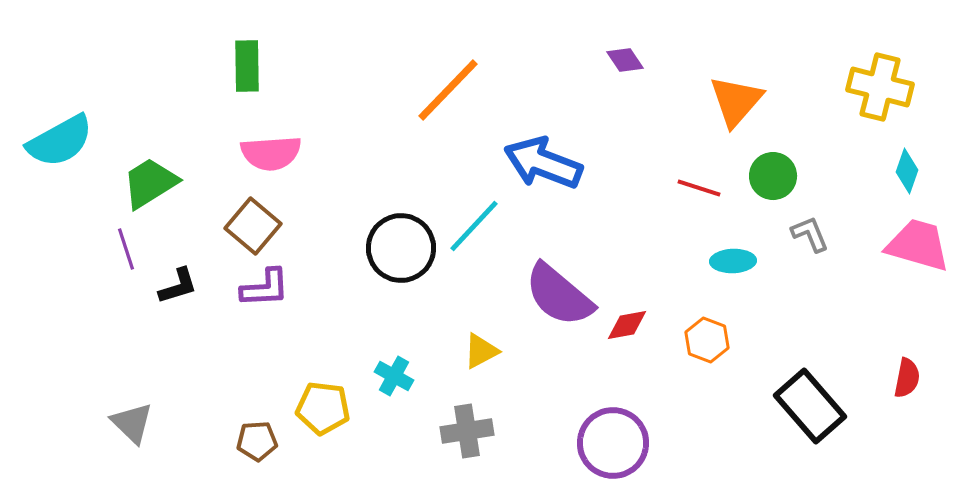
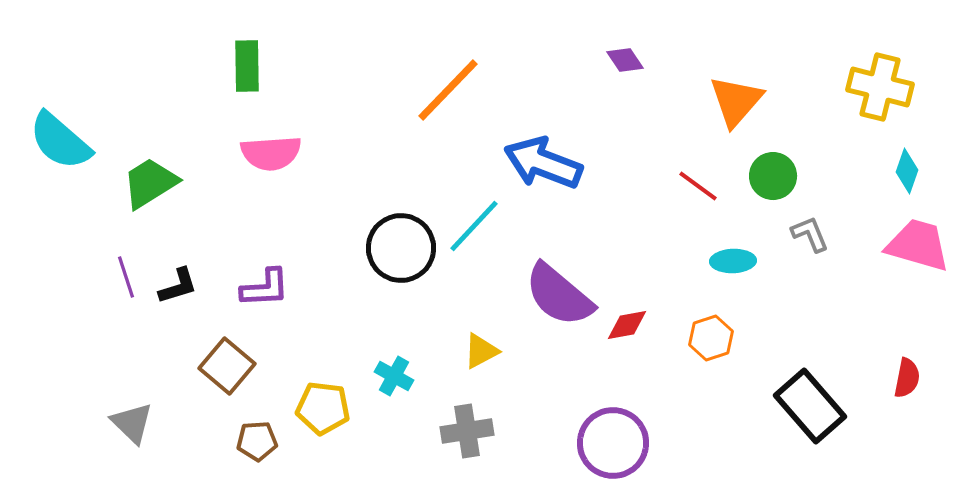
cyan semicircle: rotated 70 degrees clockwise
red line: moved 1 px left, 2 px up; rotated 18 degrees clockwise
brown square: moved 26 px left, 140 px down
purple line: moved 28 px down
orange hexagon: moved 4 px right, 2 px up; rotated 21 degrees clockwise
